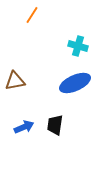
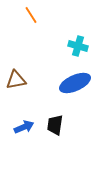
orange line: moved 1 px left; rotated 66 degrees counterclockwise
brown triangle: moved 1 px right, 1 px up
